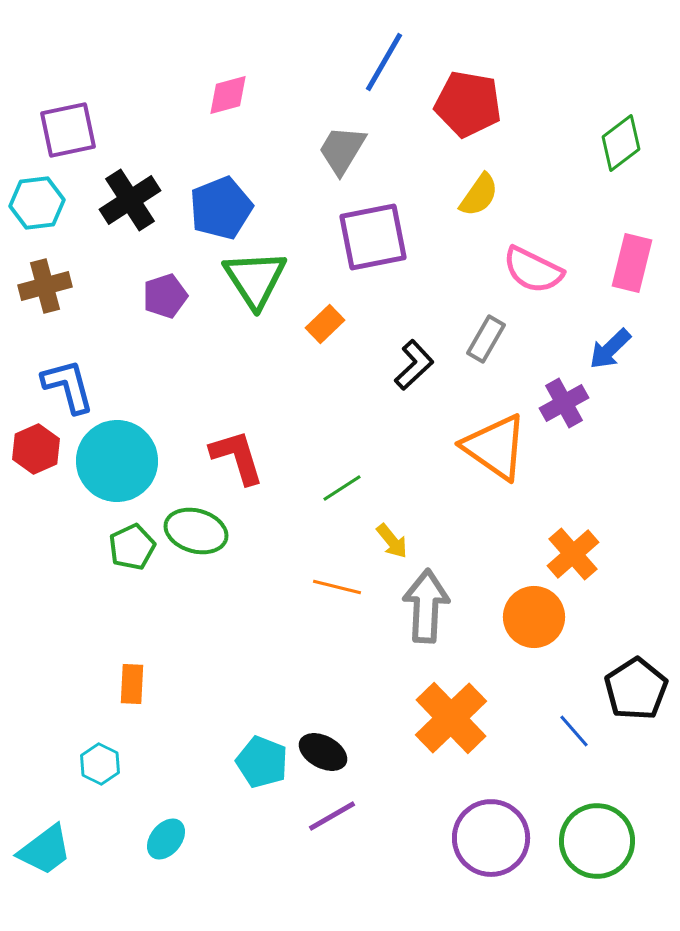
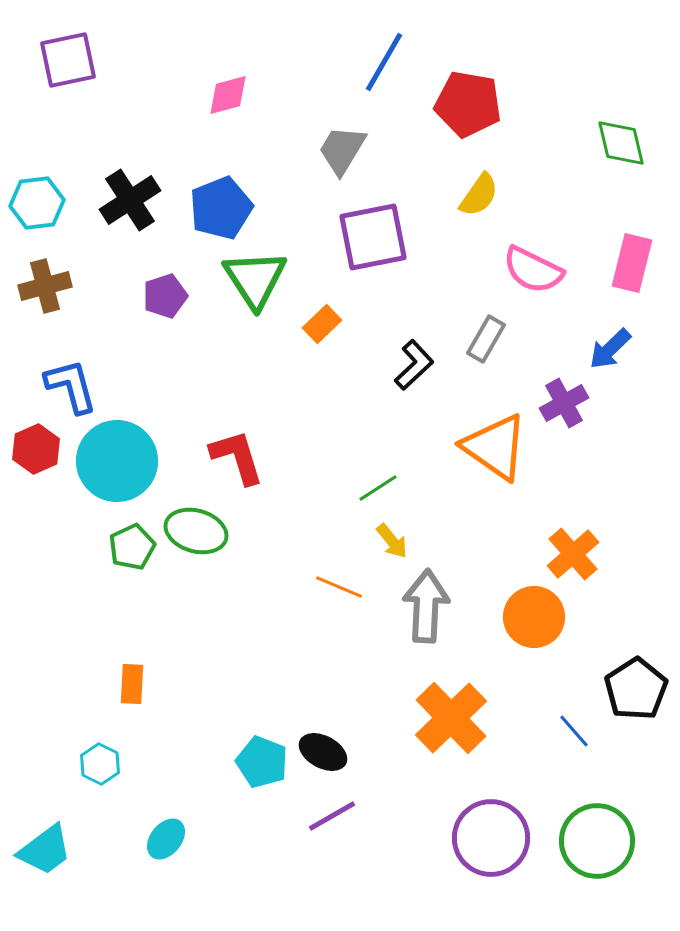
purple square at (68, 130): moved 70 px up
green diamond at (621, 143): rotated 66 degrees counterclockwise
orange rectangle at (325, 324): moved 3 px left
blue L-shape at (68, 386): moved 3 px right
green line at (342, 488): moved 36 px right
orange line at (337, 587): moved 2 px right; rotated 9 degrees clockwise
